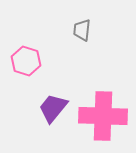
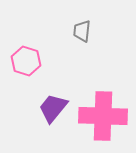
gray trapezoid: moved 1 px down
